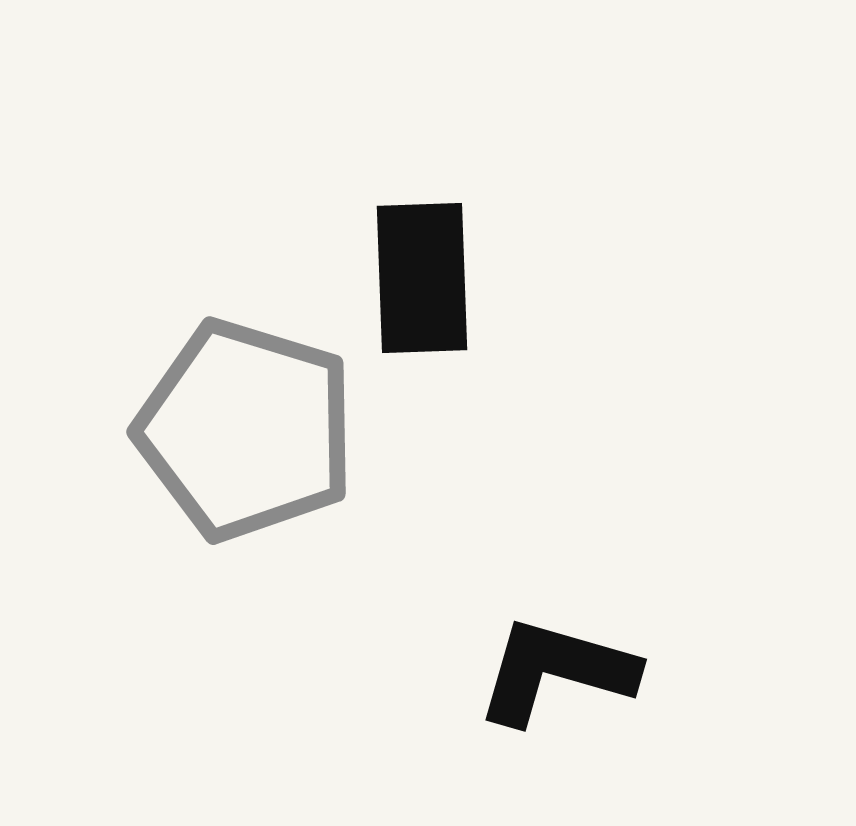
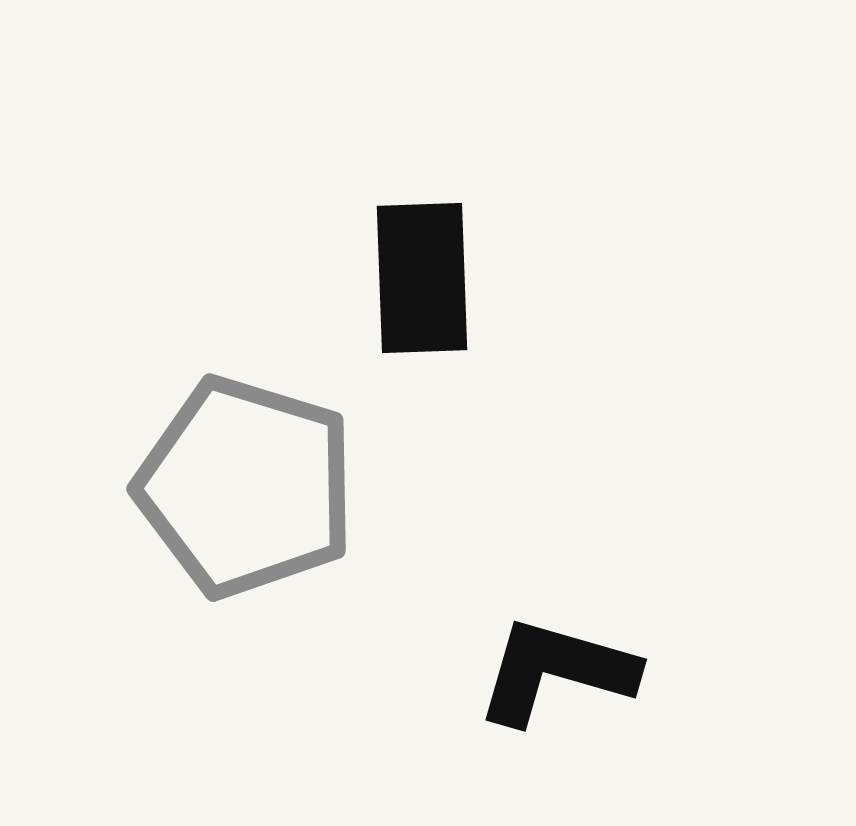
gray pentagon: moved 57 px down
